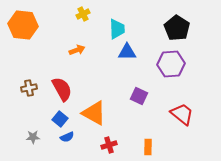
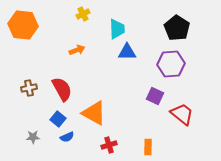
purple square: moved 16 px right
blue square: moved 2 px left
